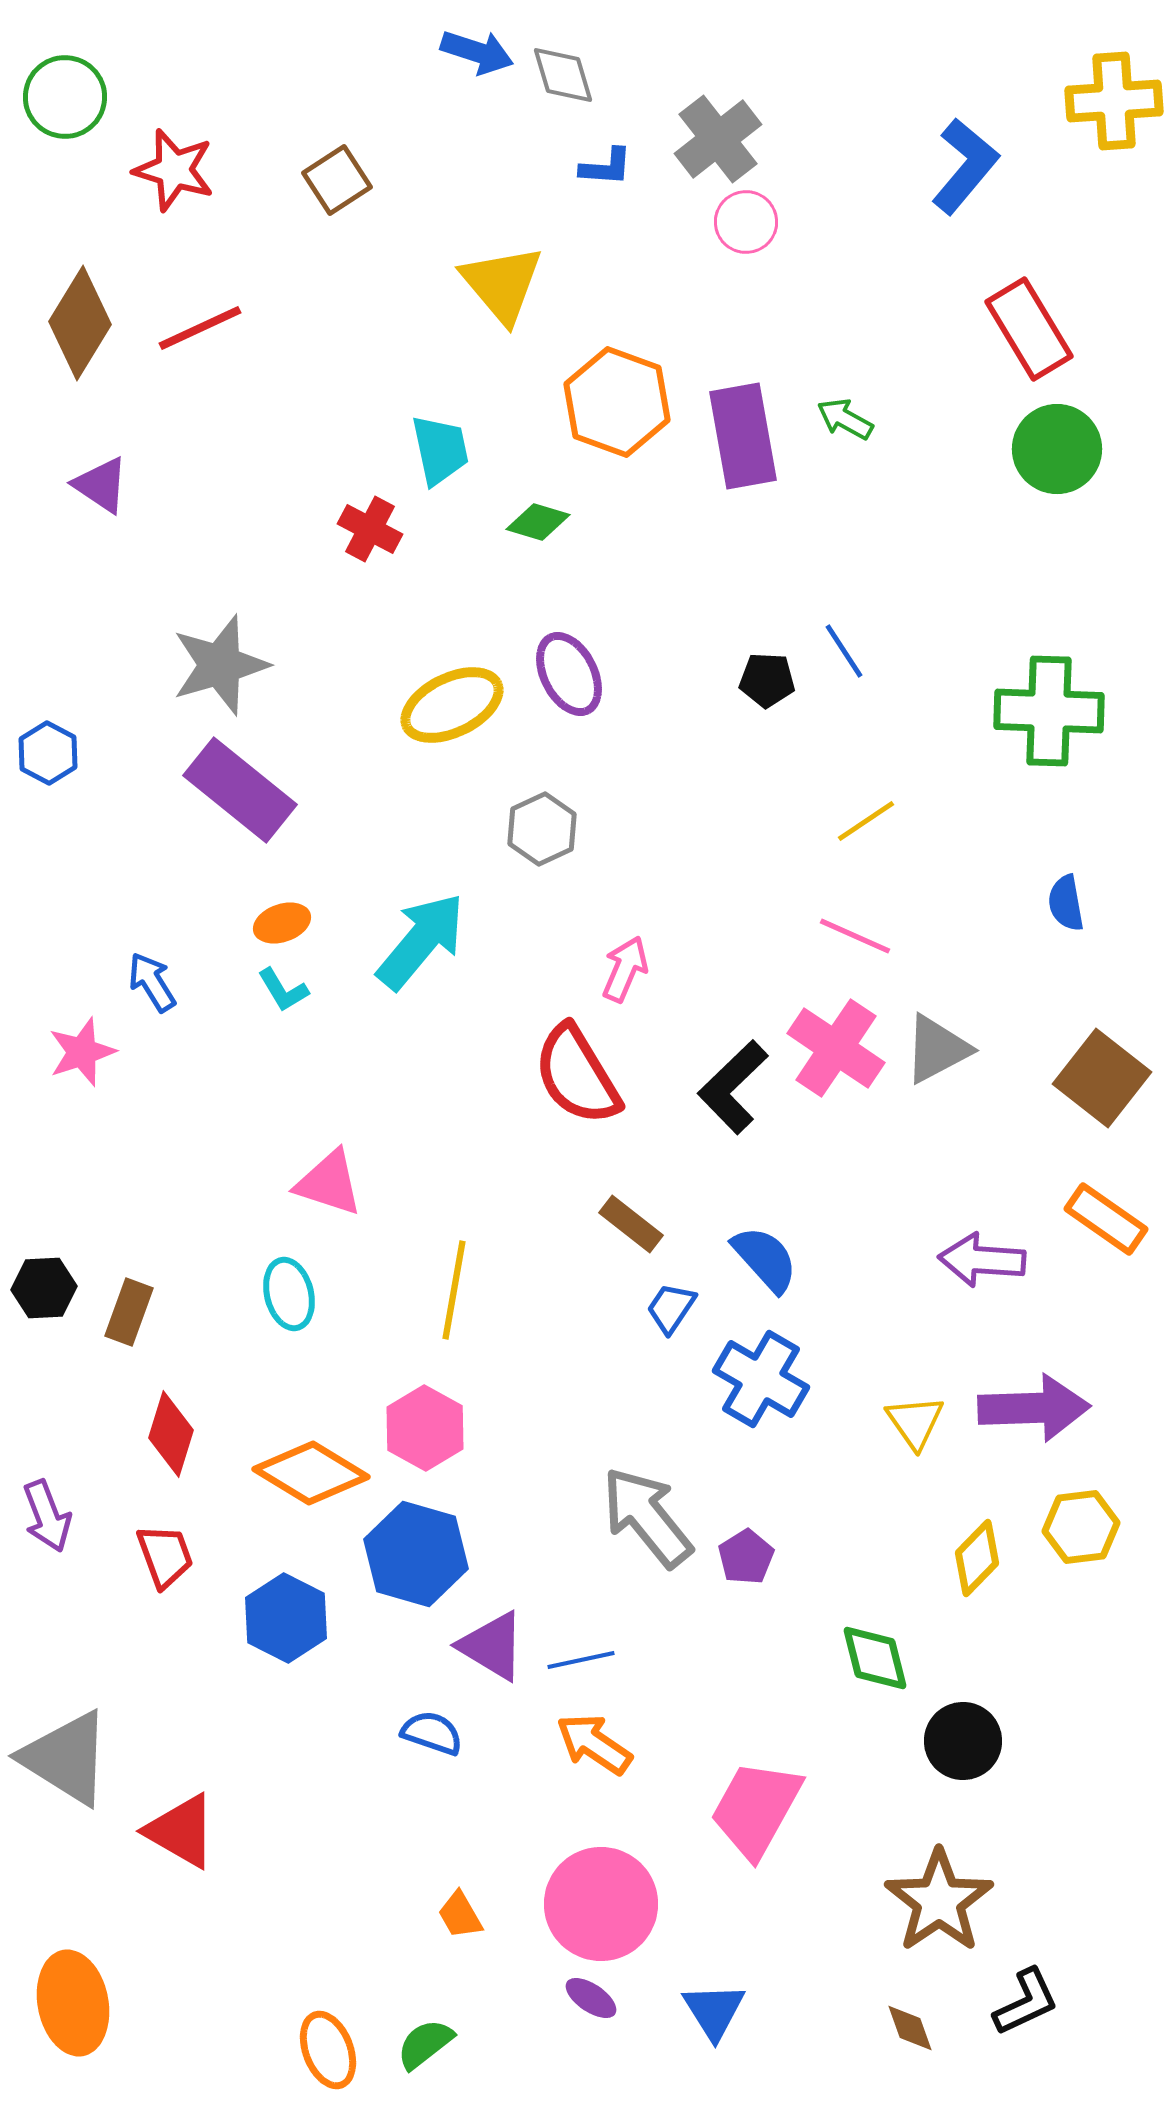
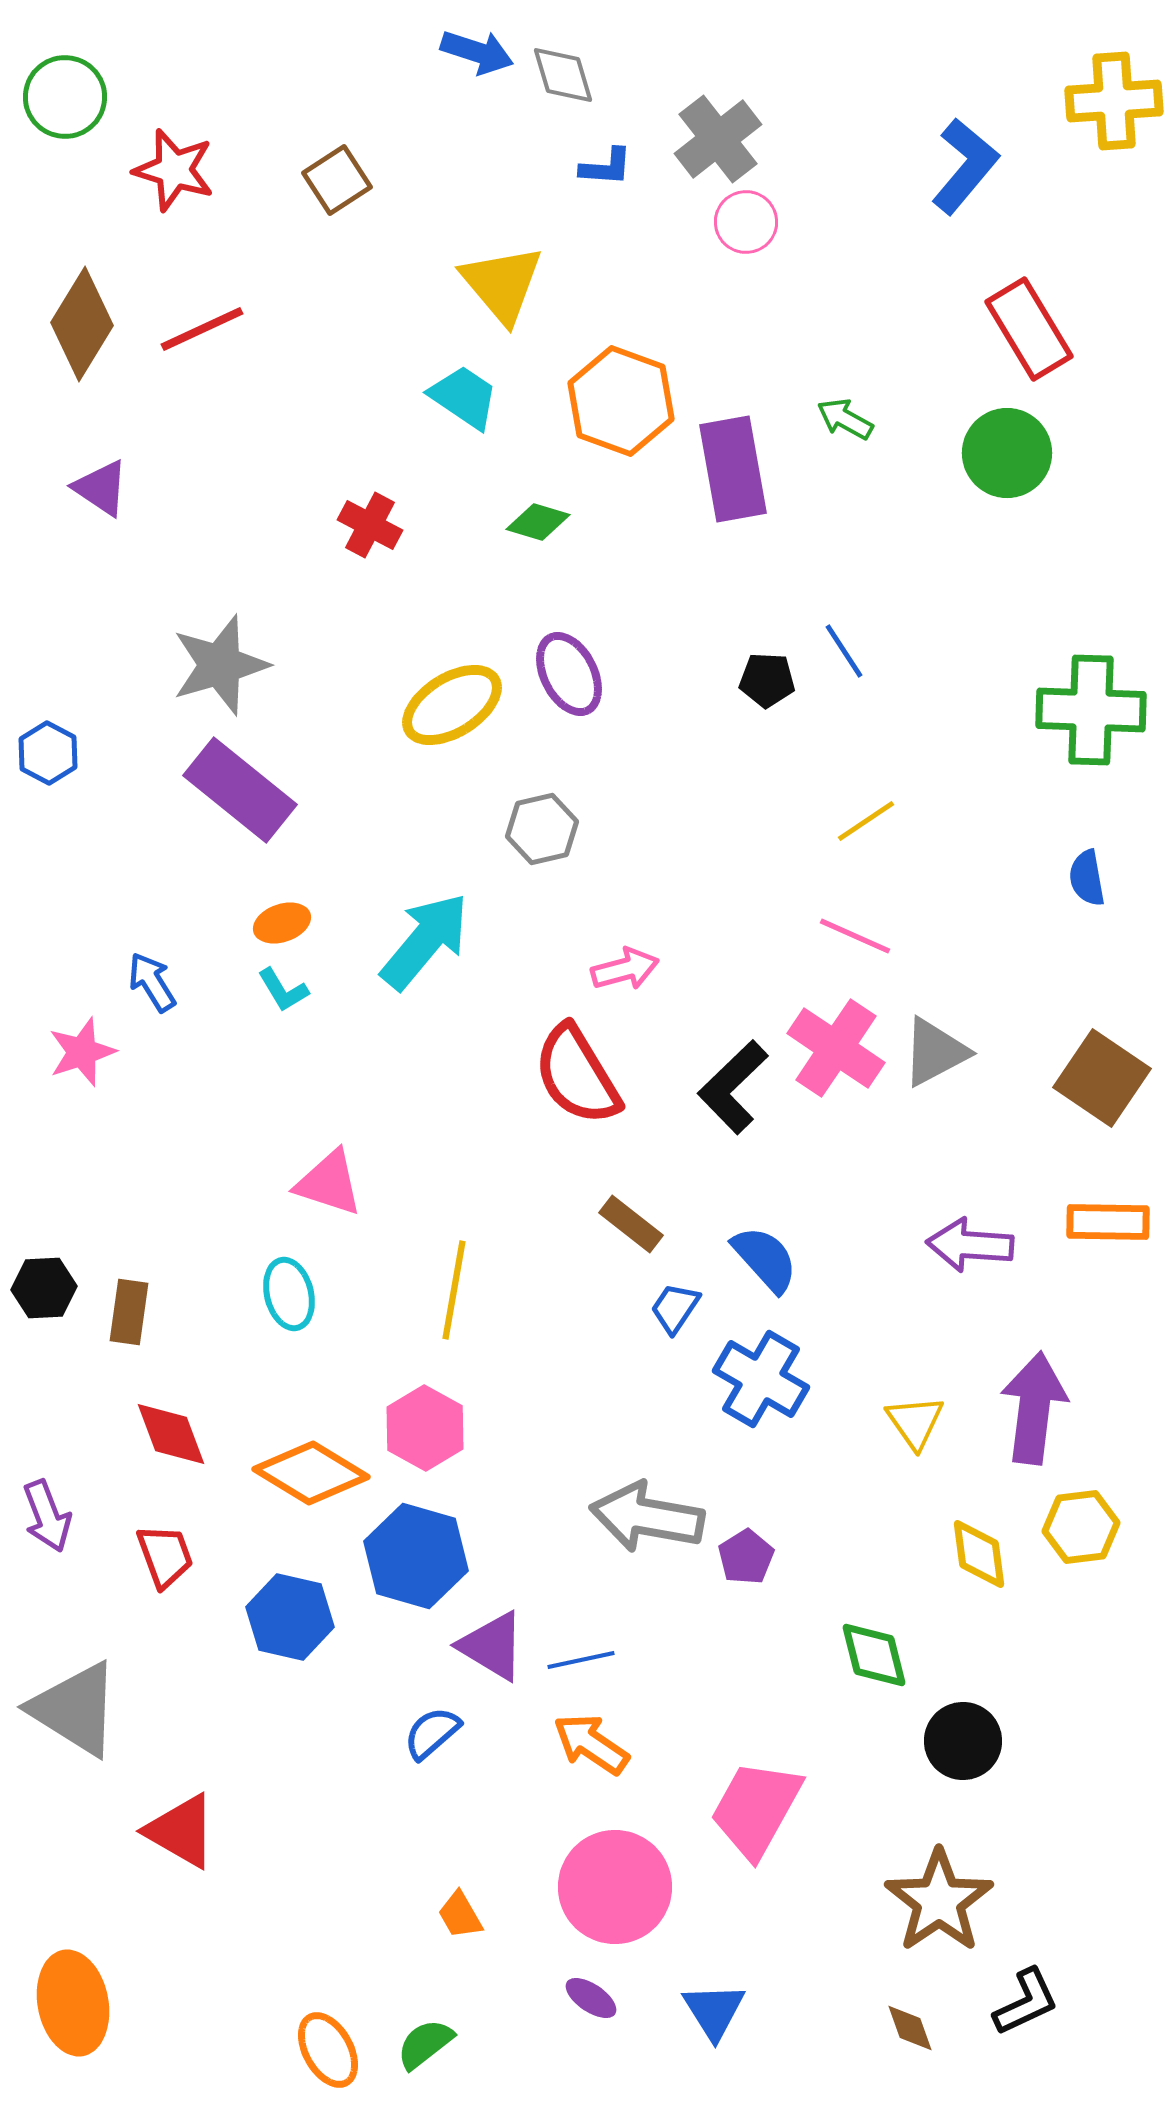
brown diamond at (80, 323): moved 2 px right, 1 px down
red line at (200, 328): moved 2 px right, 1 px down
orange hexagon at (617, 402): moved 4 px right, 1 px up
purple rectangle at (743, 436): moved 10 px left, 33 px down
green circle at (1057, 449): moved 50 px left, 4 px down
cyan trapezoid at (440, 450): moved 24 px right, 53 px up; rotated 44 degrees counterclockwise
purple triangle at (101, 485): moved 3 px down
red cross at (370, 529): moved 4 px up
yellow ellipse at (452, 705): rotated 6 degrees counterclockwise
green cross at (1049, 711): moved 42 px right, 1 px up
gray hexagon at (542, 829): rotated 12 degrees clockwise
blue semicircle at (1066, 903): moved 21 px right, 25 px up
cyan arrow at (421, 941): moved 4 px right
pink arrow at (625, 969): rotated 52 degrees clockwise
gray triangle at (937, 1049): moved 2 px left, 3 px down
brown square at (1102, 1078): rotated 4 degrees counterclockwise
orange rectangle at (1106, 1219): moved 2 px right, 3 px down; rotated 34 degrees counterclockwise
purple arrow at (982, 1260): moved 12 px left, 15 px up
blue trapezoid at (671, 1308): moved 4 px right
brown rectangle at (129, 1312): rotated 12 degrees counterclockwise
purple arrow at (1034, 1408): rotated 81 degrees counterclockwise
red diamond at (171, 1434): rotated 38 degrees counterclockwise
gray arrow at (647, 1517): rotated 41 degrees counterclockwise
blue hexagon at (416, 1554): moved 2 px down
yellow diamond at (977, 1558): moved 2 px right, 4 px up; rotated 52 degrees counterclockwise
blue hexagon at (286, 1618): moved 4 px right, 1 px up; rotated 14 degrees counterclockwise
green diamond at (875, 1658): moved 1 px left, 3 px up
blue semicircle at (432, 1733): rotated 60 degrees counterclockwise
orange arrow at (594, 1744): moved 3 px left
gray triangle at (66, 1758): moved 9 px right, 49 px up
pink circle at (601, 1904): moved 14 px right, 17 px up
orange ellipse at (328, 2050): rotated 8 degrees counterclockwise
